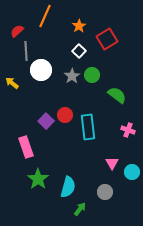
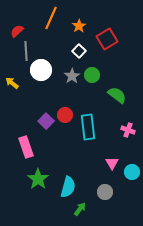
orange line: moved 6 px right, 2 px down
